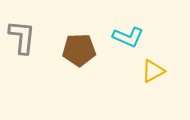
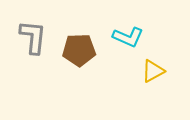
gray L-shape: moved 11 px right
